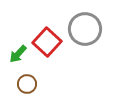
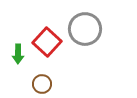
green arrow: rotated 42 degrees counterclockwise
brown circle: moved 15 px right
